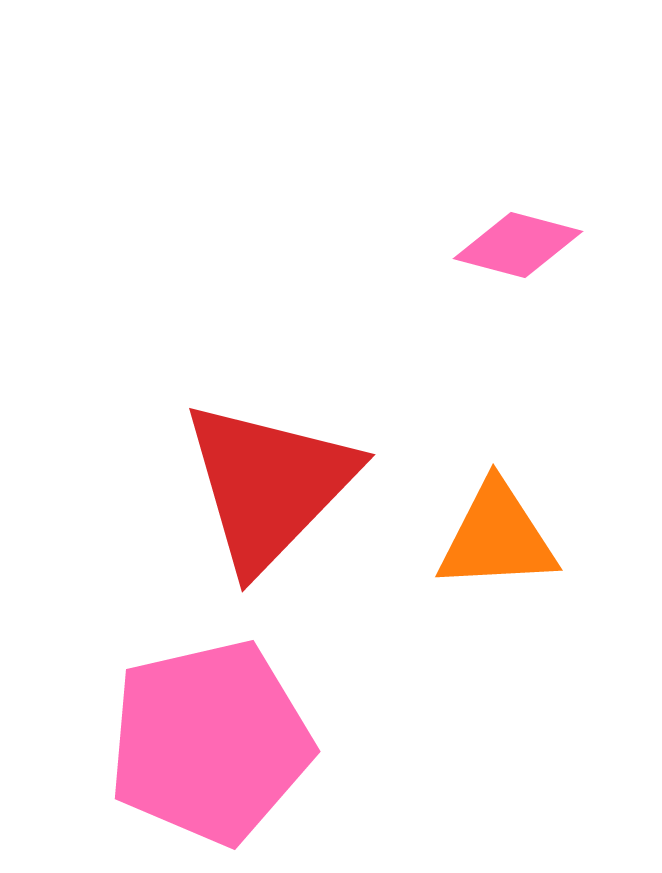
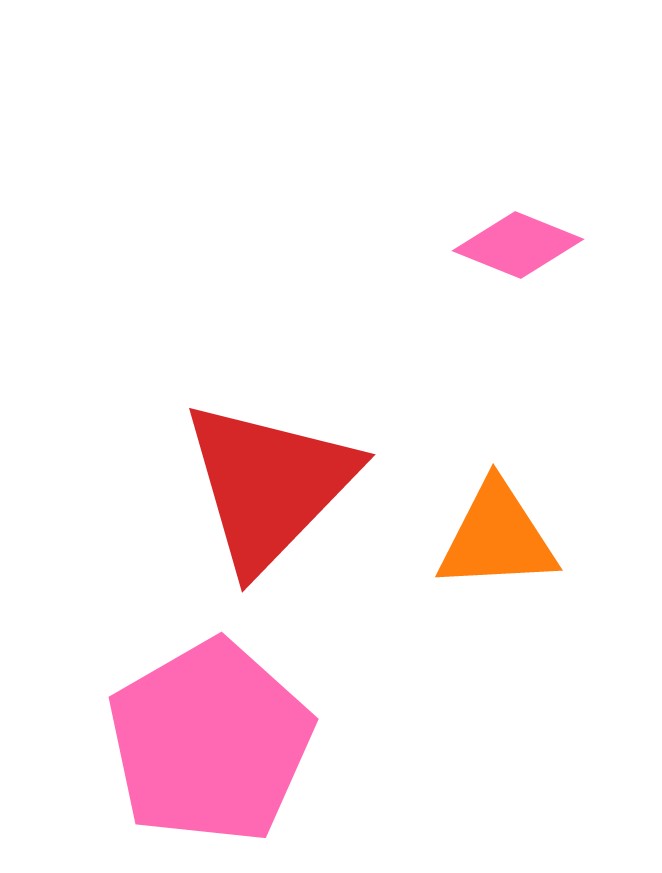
pink diamond: rotated 7 degrees clockwise
pink pentagon: rotated 17 degrees counterclockwise
